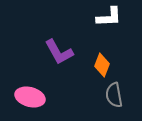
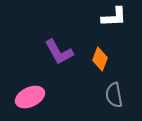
white L-shape: moved 5 px right
orange diamond: moved 2 px left, 6 px up
pink ellipse: rotated 40 degrees counterclockwise
